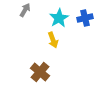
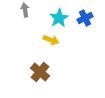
gray arrow: rotated 40 degrees counterclockwise
blue cross: rotated 14 degrees counterclockwise
yellow arrow: moved 2 px left; rotated 49 degrees counterclockwise
